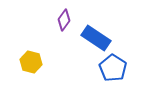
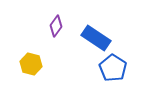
purple diamond: moved 8 px left, 6 px down
yellow hexagon: moved 2 px down
